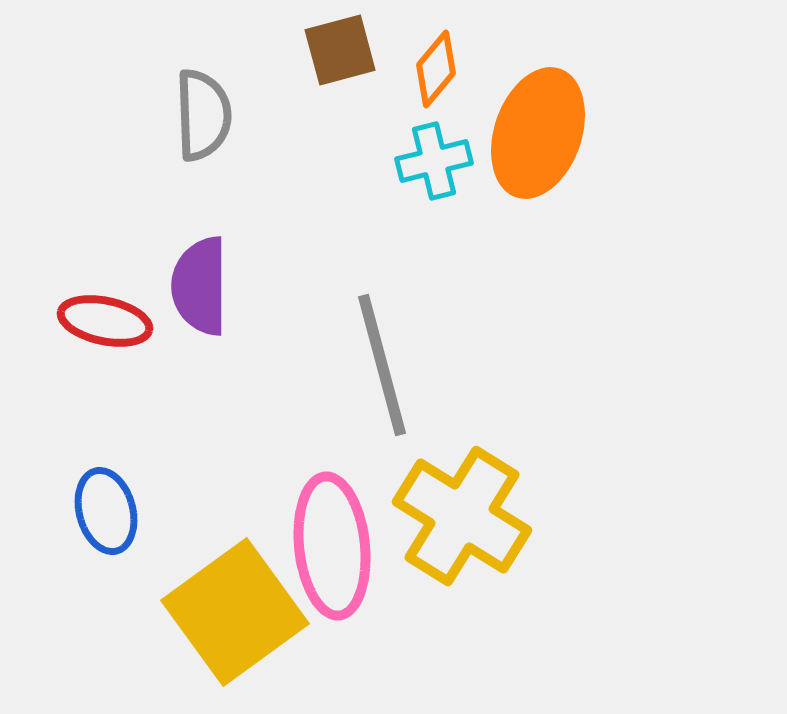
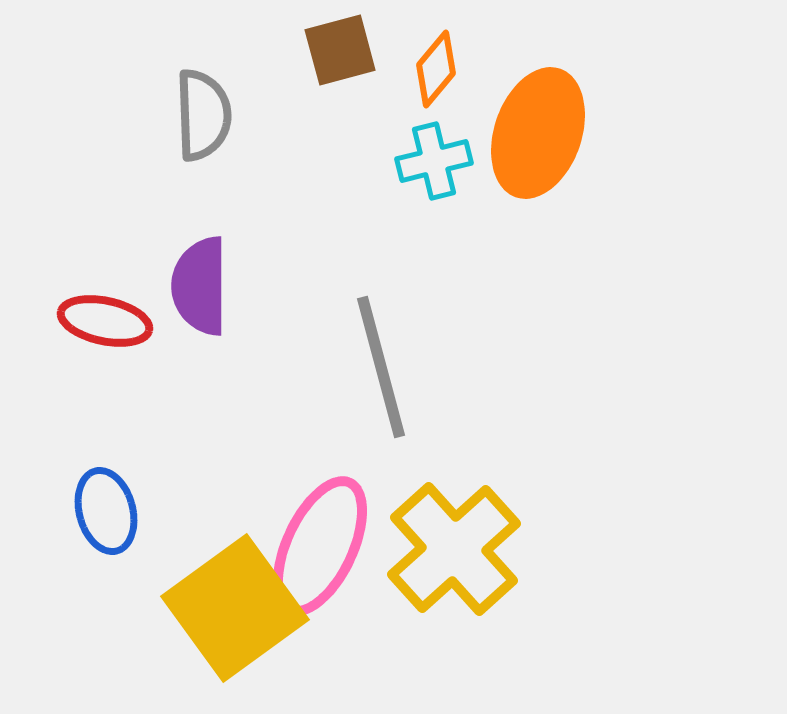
gray line: moved 1 px left, 2 px down
yellow cross: moved 8 px left, 33 px down; rotated 16 degrees clockwise
pink ellipse: moved 12 px left; rotated 31 degrees clockwise
yellow square: moved 4 px up
